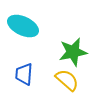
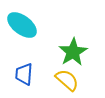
cyan ellipse: moved 1 px left, 1 px up; rotated 12 degrees clockwise
green star: rotated 20 degrees counterclockwise
